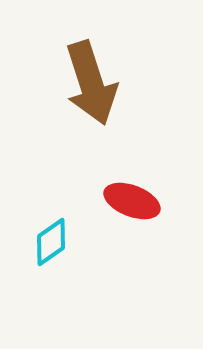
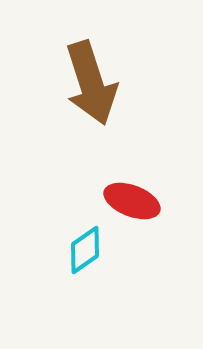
cyan diamond: moved 34 px right, 8 px down
